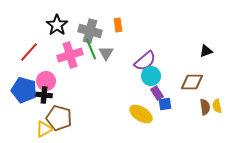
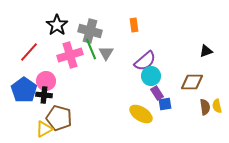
orange rectangle: moved 16 px right
blue pentagon: rotated 20 degrees clockwise
